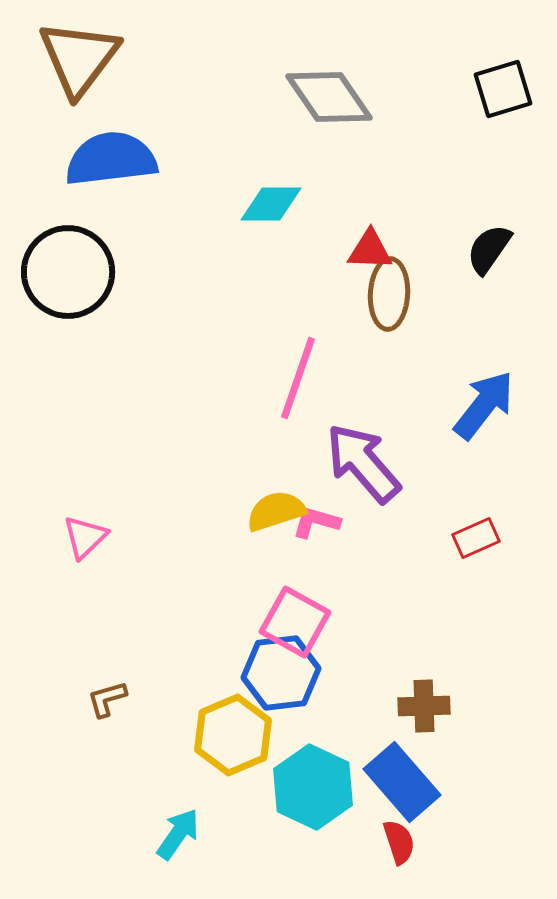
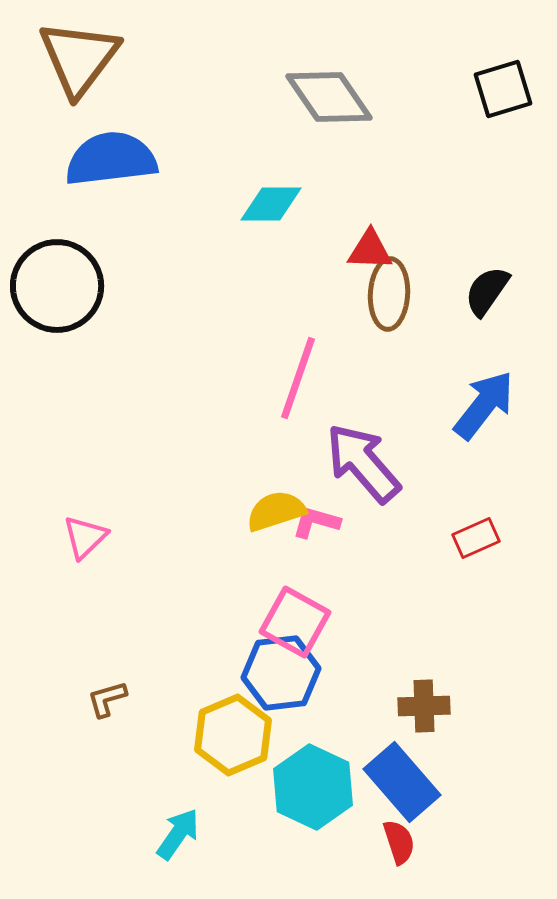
black semicircle: moved 2 px left, 42 px down
black circle: moved 11 px left, 14 px down
